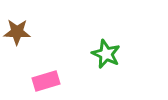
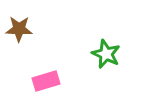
brown star: moved 2 px right, 3 px up
